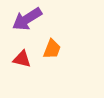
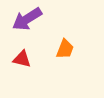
orange trapezoid: moved 13 px right
